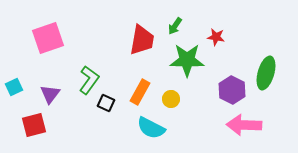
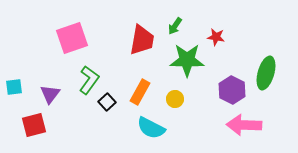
pink square: moved 24 px right
cyan square: rotated 18 degrees clockwise
yellow circle: moved 4 px right
black square: moved 1 px right, 1 px up; rotated 24 degrees clockwise
